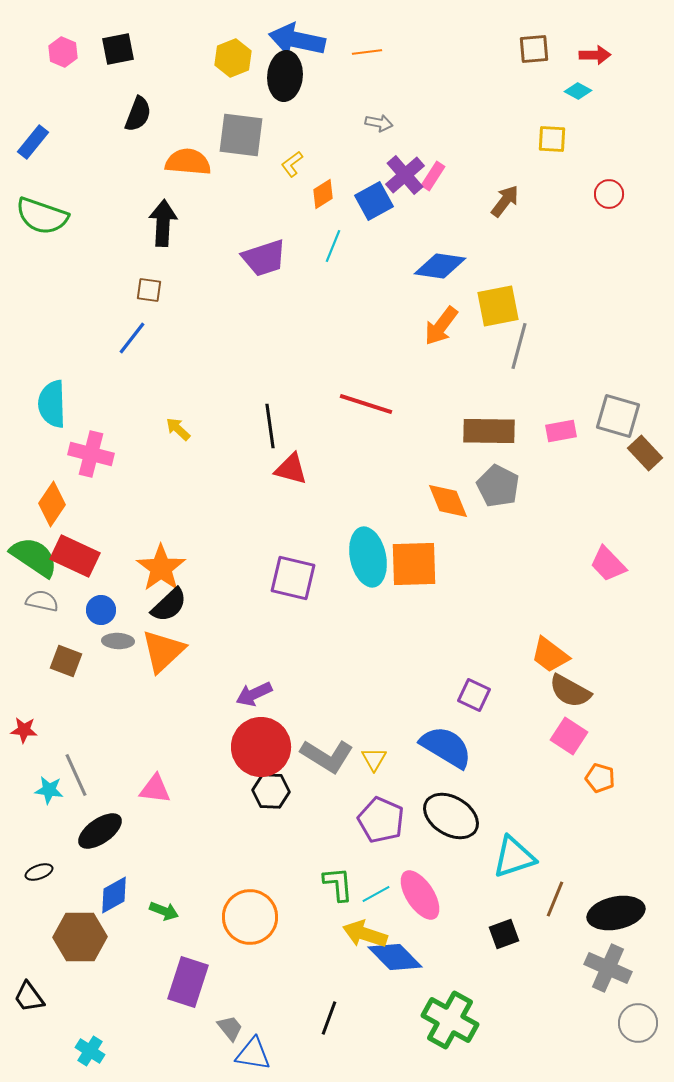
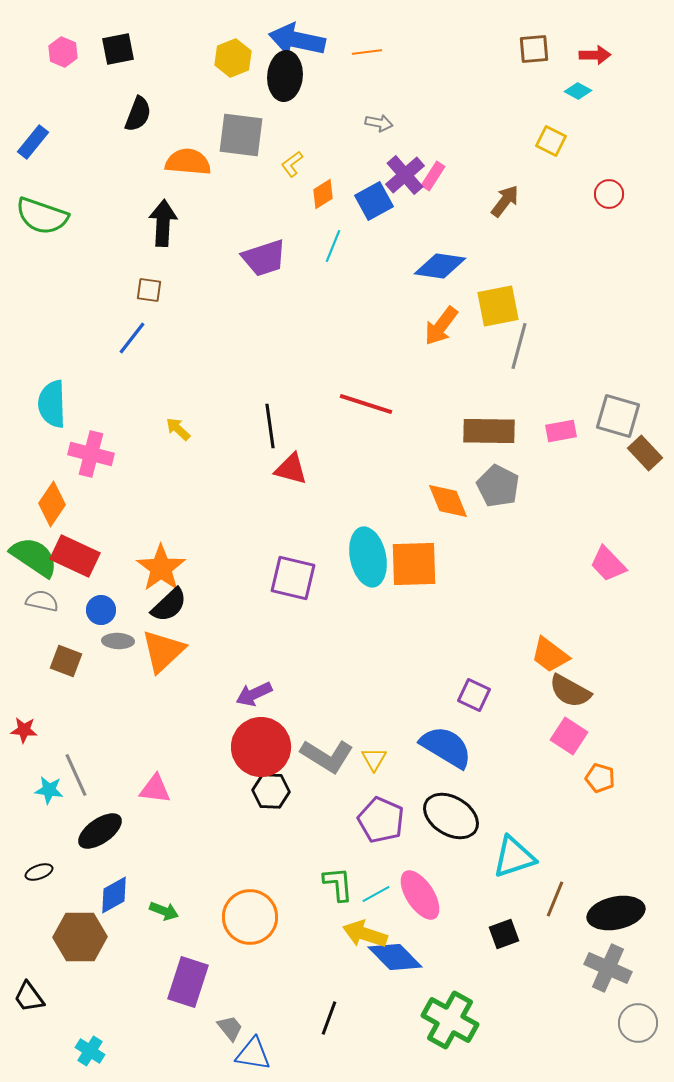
yellow square at (552, 139): moved 1 px left, 2 px down; rotated 24 degrees clockwise
